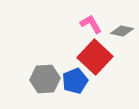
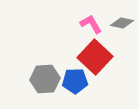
gray diamond: moved 8 px up
blue pentagon: rotated 20 degrees clockwise
